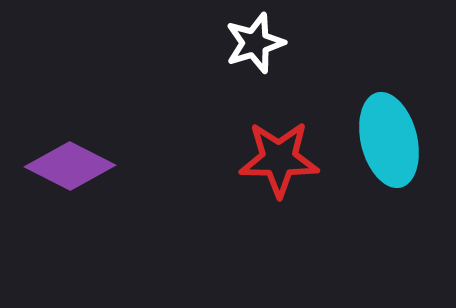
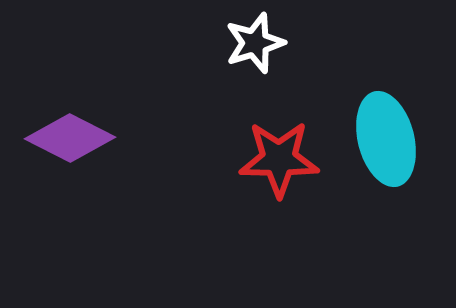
cyan ellipse: moved 3 px left, 1 px up
purple diamond: moved 28 px up
